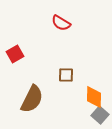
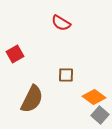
orange diamond: rotated 55 degrees counterclockwise
